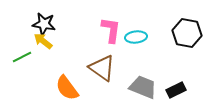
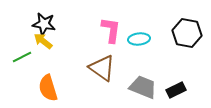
cyan ellipse: moved 3 px right, 2 px down
orange semicircle: moved 19 px left; rotated 20 degrees clockwise
